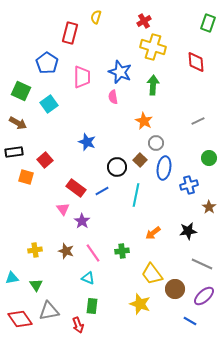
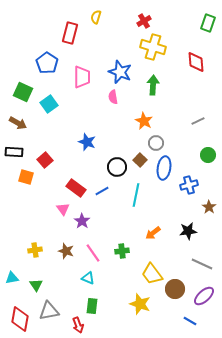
green square at (21, 91): moved 2 px right, 1 px down
black rectangle at (14, 152): rotated 12 degrees clockwise
green circle at (209, 158): moved 1 px left, 3 px up
red diamond at (20, 319): rotated 45 degrees clockwise
